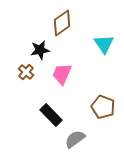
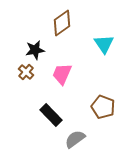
black star: moved 5 px left
